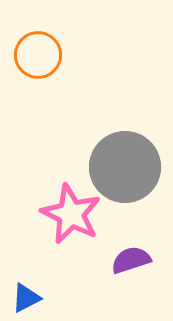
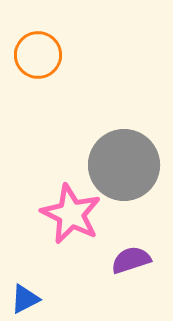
gray circle: moved 1 px left, 2 px up
blue triangle: moved 1 px left, 1 px down
